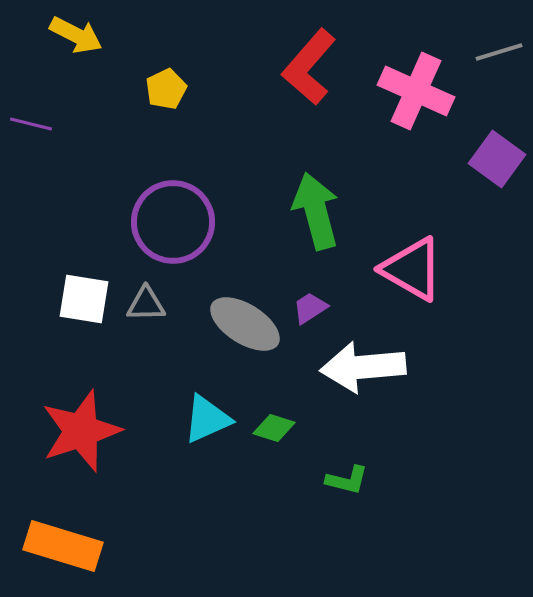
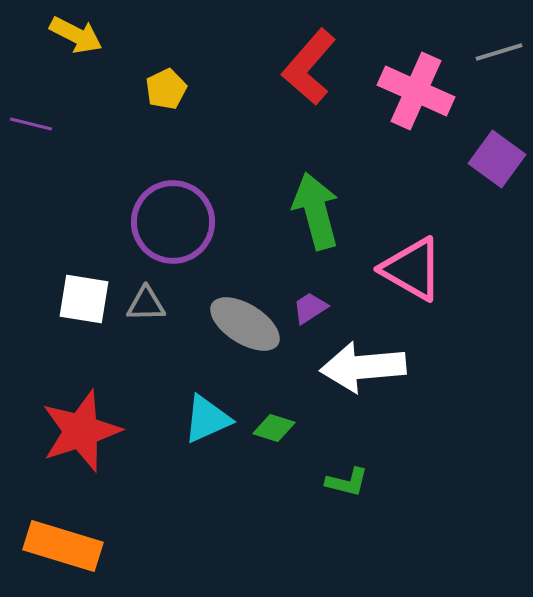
green L-shape: moved 2 px down
